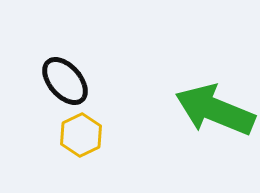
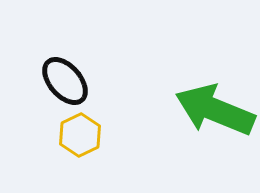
yellow hexagon: moved 1 px left
